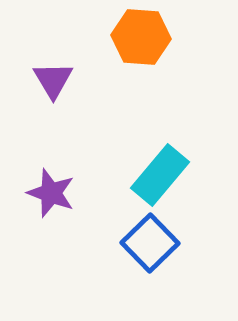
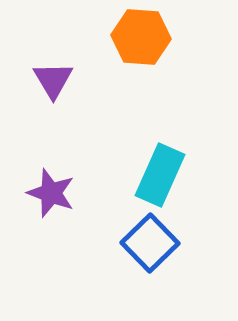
cyan rectangle: rotated 16 degrees counterclockwise
